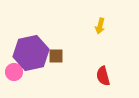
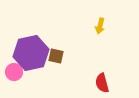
brown square: rotated 14 degrees clockwise
red semicircle: moved 1 px left, 7 px down
